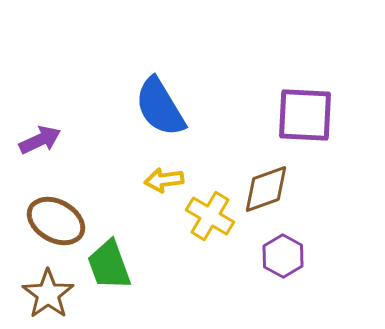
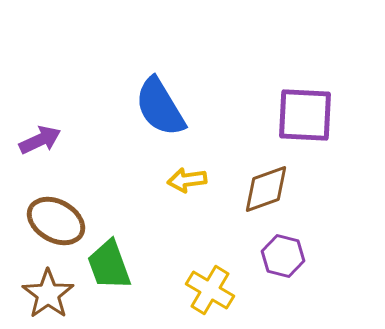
yellow arrow: moved 23 px right
yellow cross: moved 74 px down
purple hexagon: rotated 15 degrees counterclockwise
